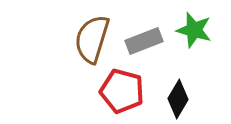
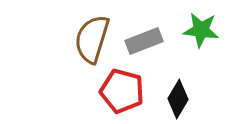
green star: moved 7 px right; rotated 9 degrees counterclockwise
